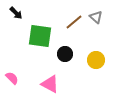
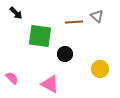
gray triangle: moved 1 px right, 1 px up
brown line: rotated 36 degrees clockwise
yellow circle: moved 4 px right, 9 px down
